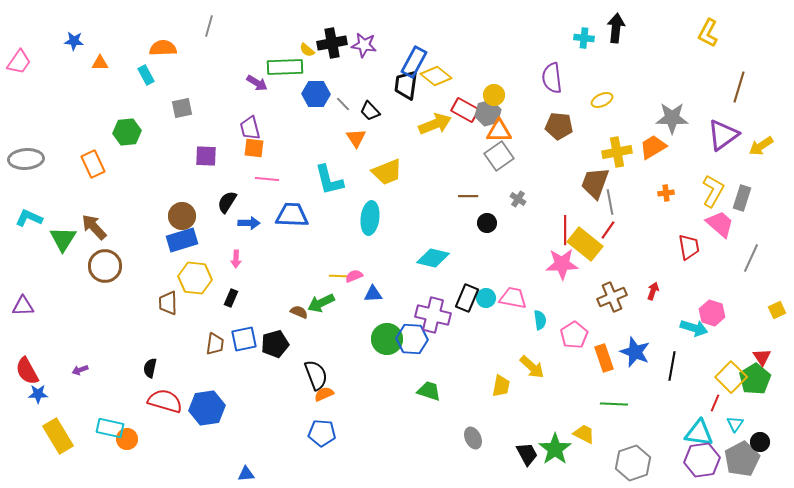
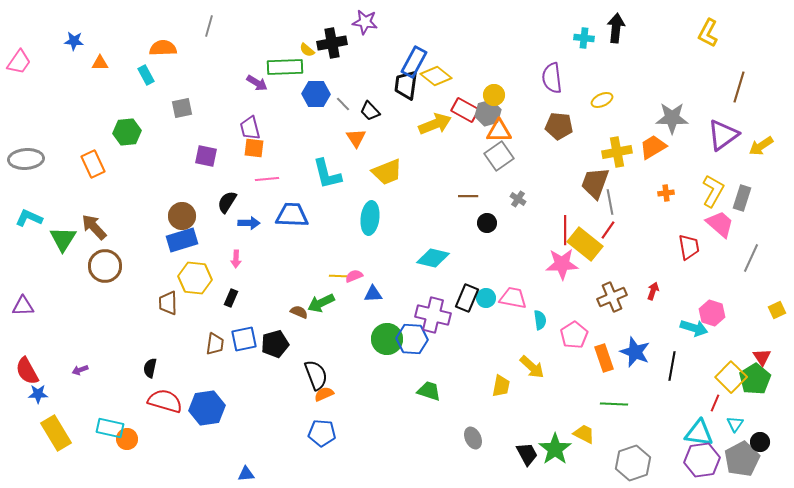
purple star at (364, 45): moved 1 px right, 23 px up
purple square at (206, 156): rotated 10 degrees clockwise
pink line at (267, 179): rotated 10 degrees counterclockwise
cyan L-shape at (329, 180): moved 2 px left, 6 px up
yellow rectangle at (58, 436): moved 2 px left, 3 px up
